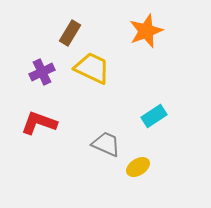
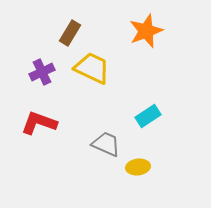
cyan rectangle: moved 6 px left
yellow ellipse: rotated 25 degrees clockwise
